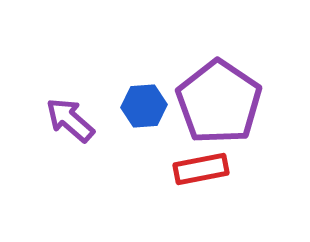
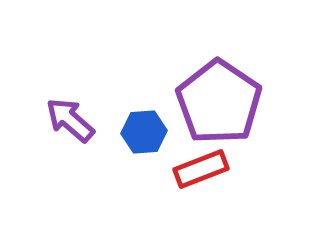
blue hexagon: moved 26 px down
red rectangle: rotated 10 degrees counterclockwise
